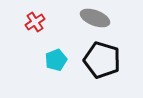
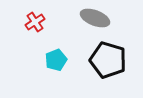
black pentagon: moved 6 px right
